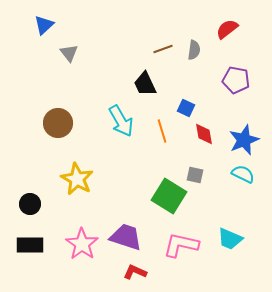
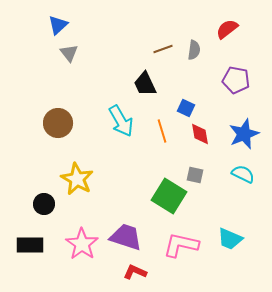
blue triangle: moved 14 px right
red diamond: moved 4 px left
blue star: moved 6 px up
black circle: moved 14 px right
